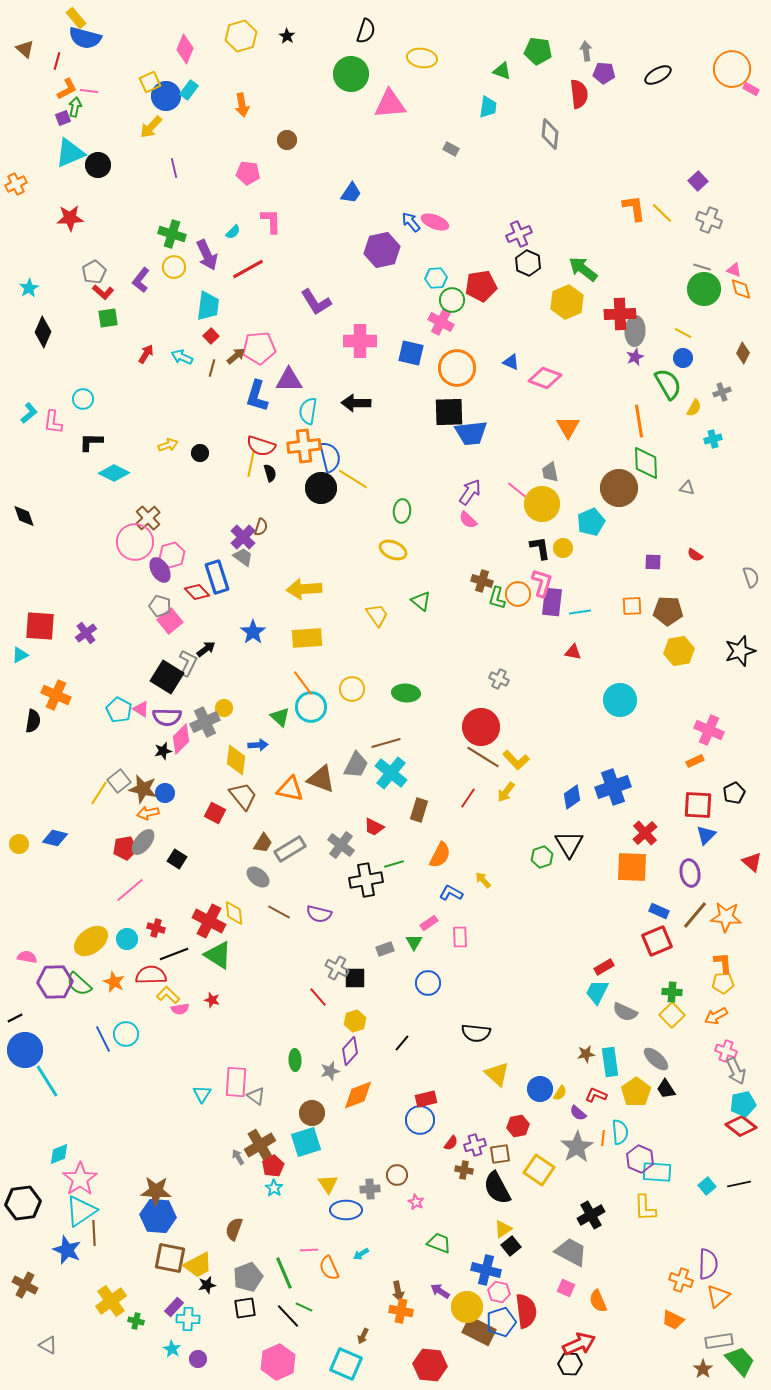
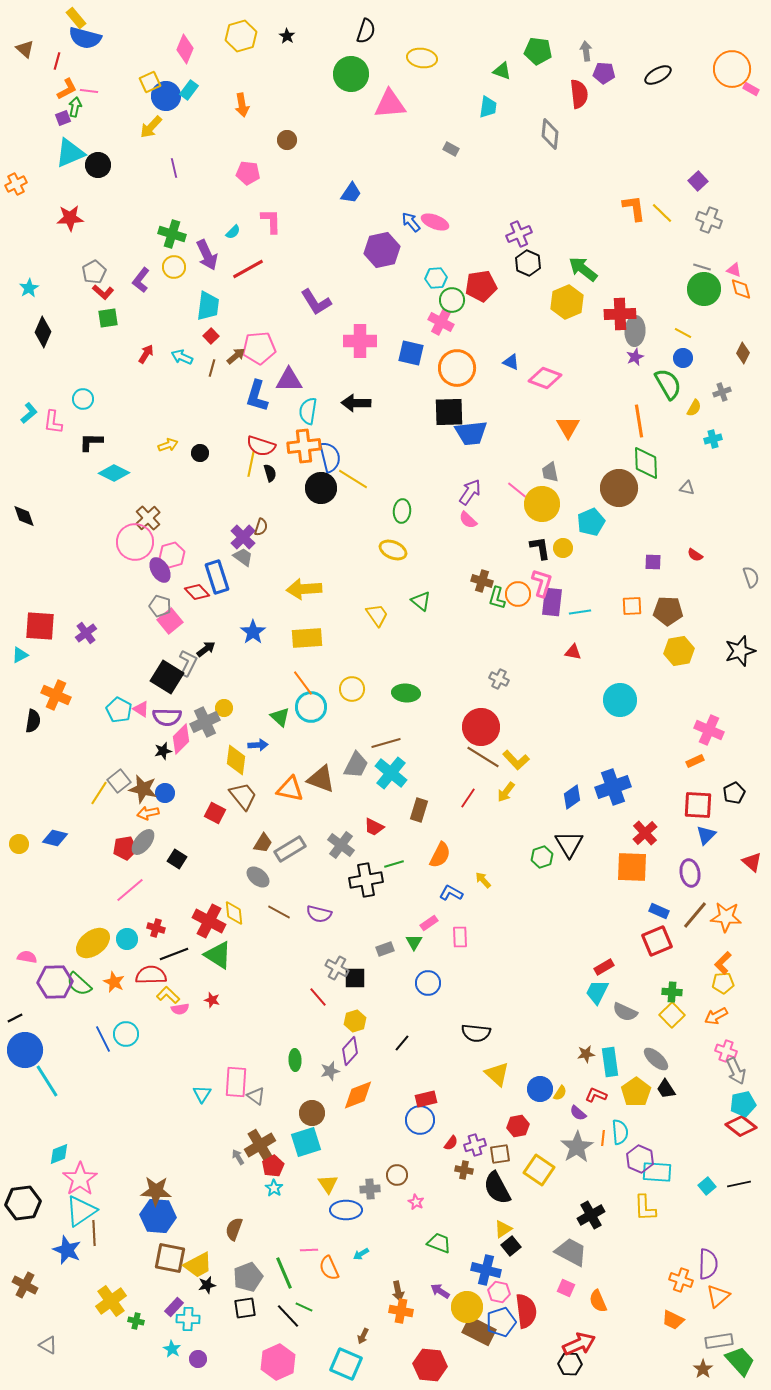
yellow ellipse at (91, 941): moved 2 px right, 2 px down
orange L-shape at (723, 963): rotated 130 degrees counterclockwise
